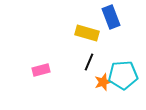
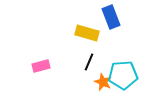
pink rectangle: moved 4 px up
orange star: rotated 30 degrees counterclockwise
